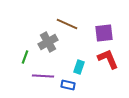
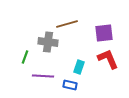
brown line: rotated 40 degrees counterclockwise
gray cross: rotated 36 degrees clockwise
blue rectangle: moved 2 px right
